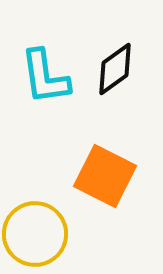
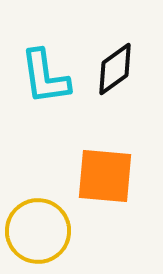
orange square: rotated 22 degrees counterclockwise
yellow circle: moved 3 px right, 3 px up
